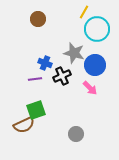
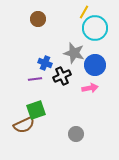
cyan circle: moved 2 px left, 1 px up
pink arrow: rotated 56 degrees counterclockwise
